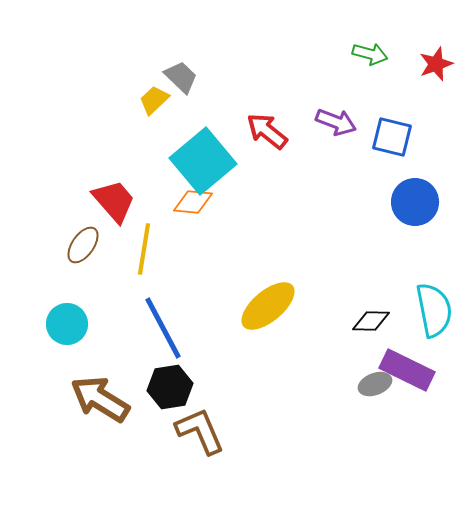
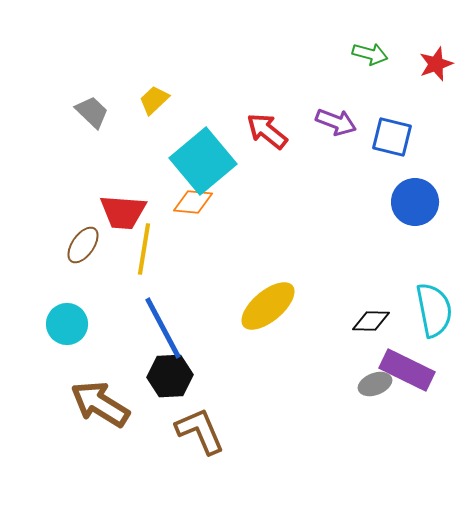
gray trapezoid: moved 89 px left, 35 px down
red trapezoid: moved 9 px right, 11 px down; rotated 135 degrees clockwise
black hexagon: moved 11 px up; rotated 6 degrees clockwise
brown arrow: moved 5 px down
